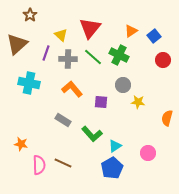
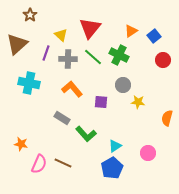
gray rectangle: moved 1 px left, 2 px up
green L-shape: moved 6 px left
pink semicircle: moved 1 px up; rotated 24 degrees clockwise
